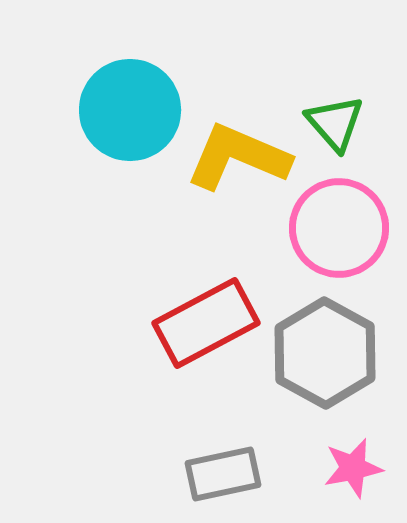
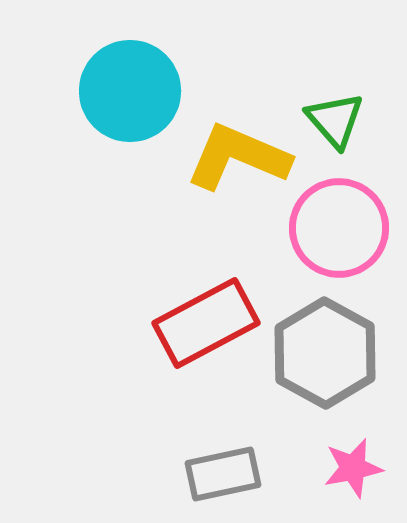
cyan circle: moved 19 px up
green triangle: moved 3 px up
